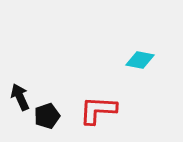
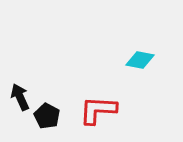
black pentagon: rotated 25 degrees counterclockwise
